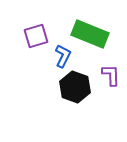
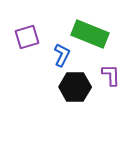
purple square: moved 9 px left, 1 px down
blue L-shape: moved 1 px left, 1 px up
black hexagon: rotated 20 degrees counterclockwise
